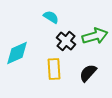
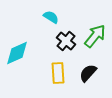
green arrow: rotated 35 degrees counterclockwise
yellow rectangle: moved 4 px right, 4 px down
